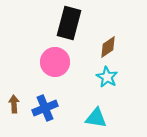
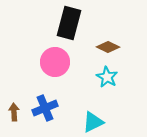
brown diamond: rotated 60 degrees clockwise
brown arrow: moved 8 px down
cyan triangle: moved 3 px left, 4 px down; rotated 35 degrees counterclockwise
